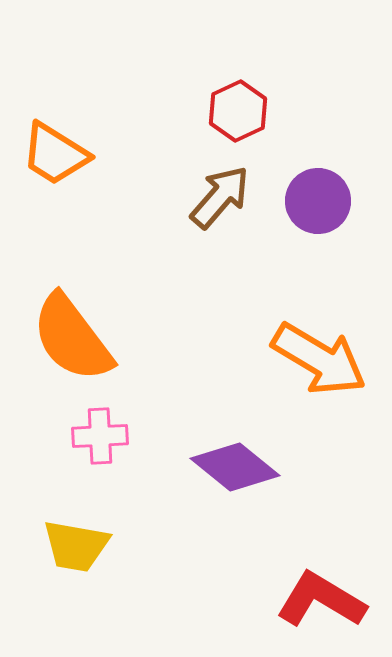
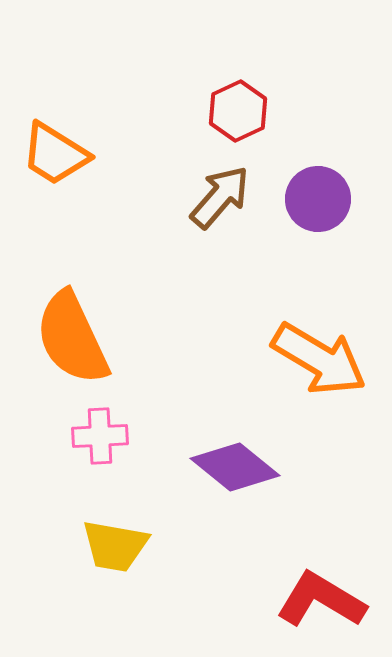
purple circle: moved 2 px up
orange semicircle: rotated 12 degrees clockwise
yellow trapezoid: moved 39 px right
